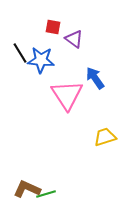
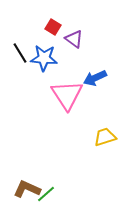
red square: rotated 21 degrees clockwise
blue star: moved 3 px right, 2 px up
blue arrow: rotated 80 degrees counterclockwise
green line: rotated 24 degrees counterclockwise
